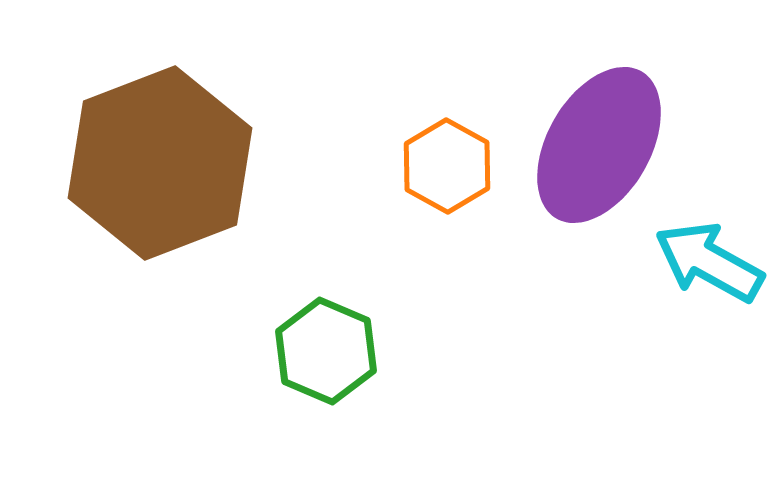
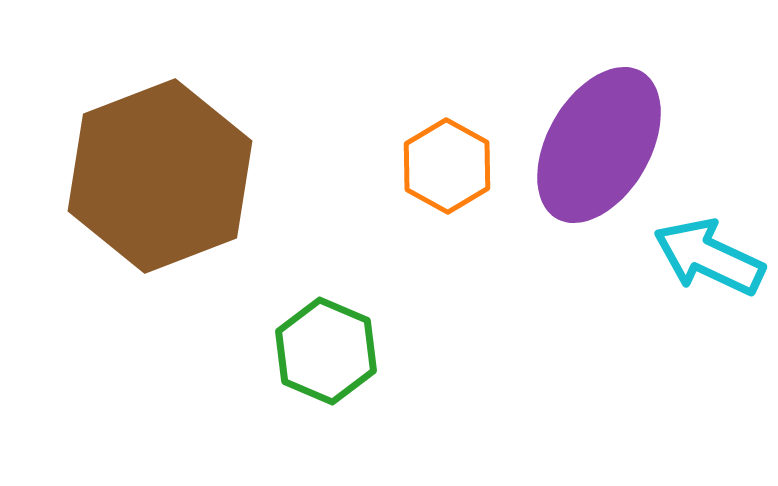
brown hexagon: moved 13 px down
cyan arrow: moved 5 px up; rotated 4 degrees counterclockwise
